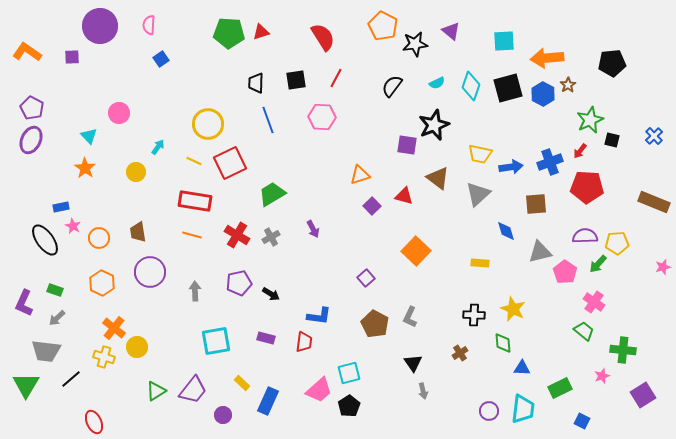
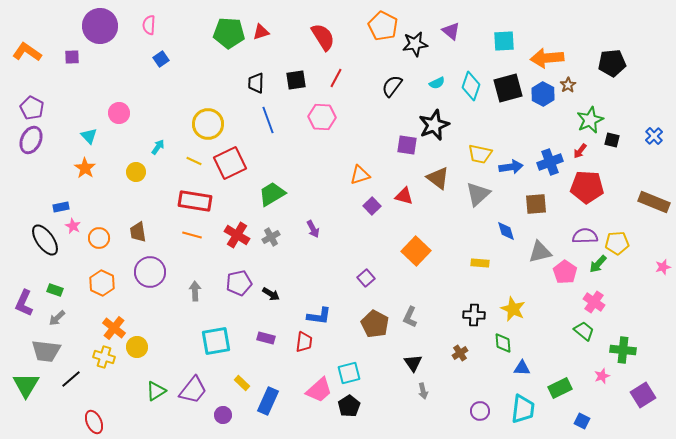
purple circle at (489, 411): moved 9 px left
